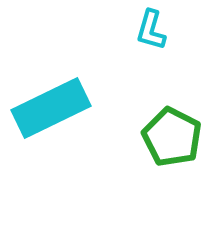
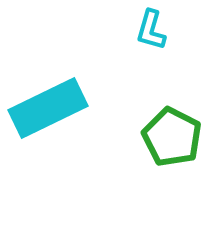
cyan rectangle: moved 3 px left
